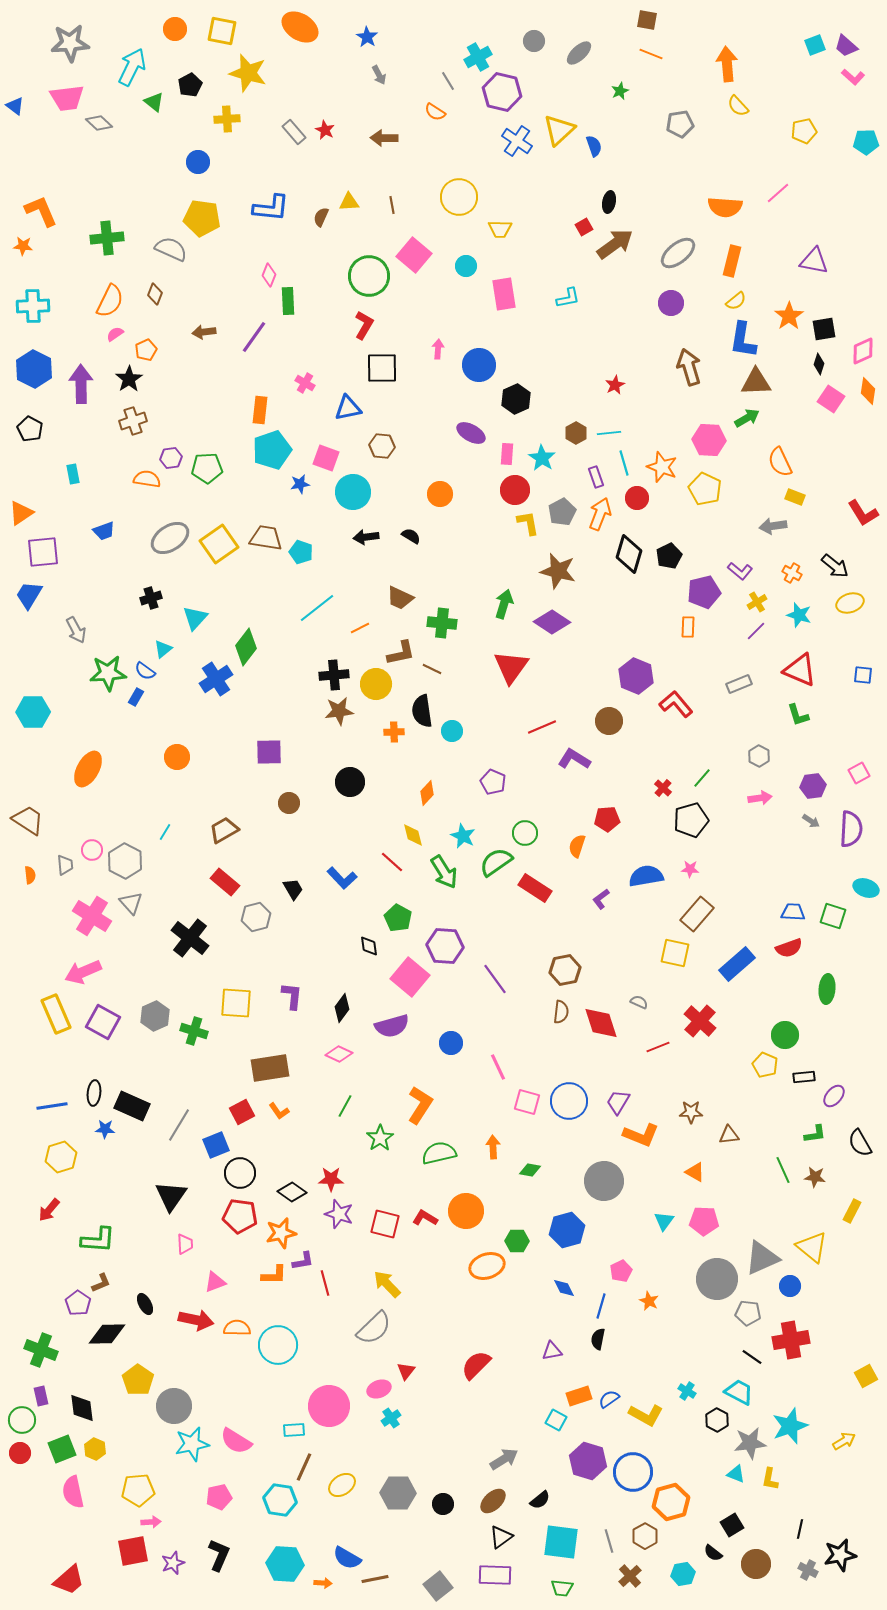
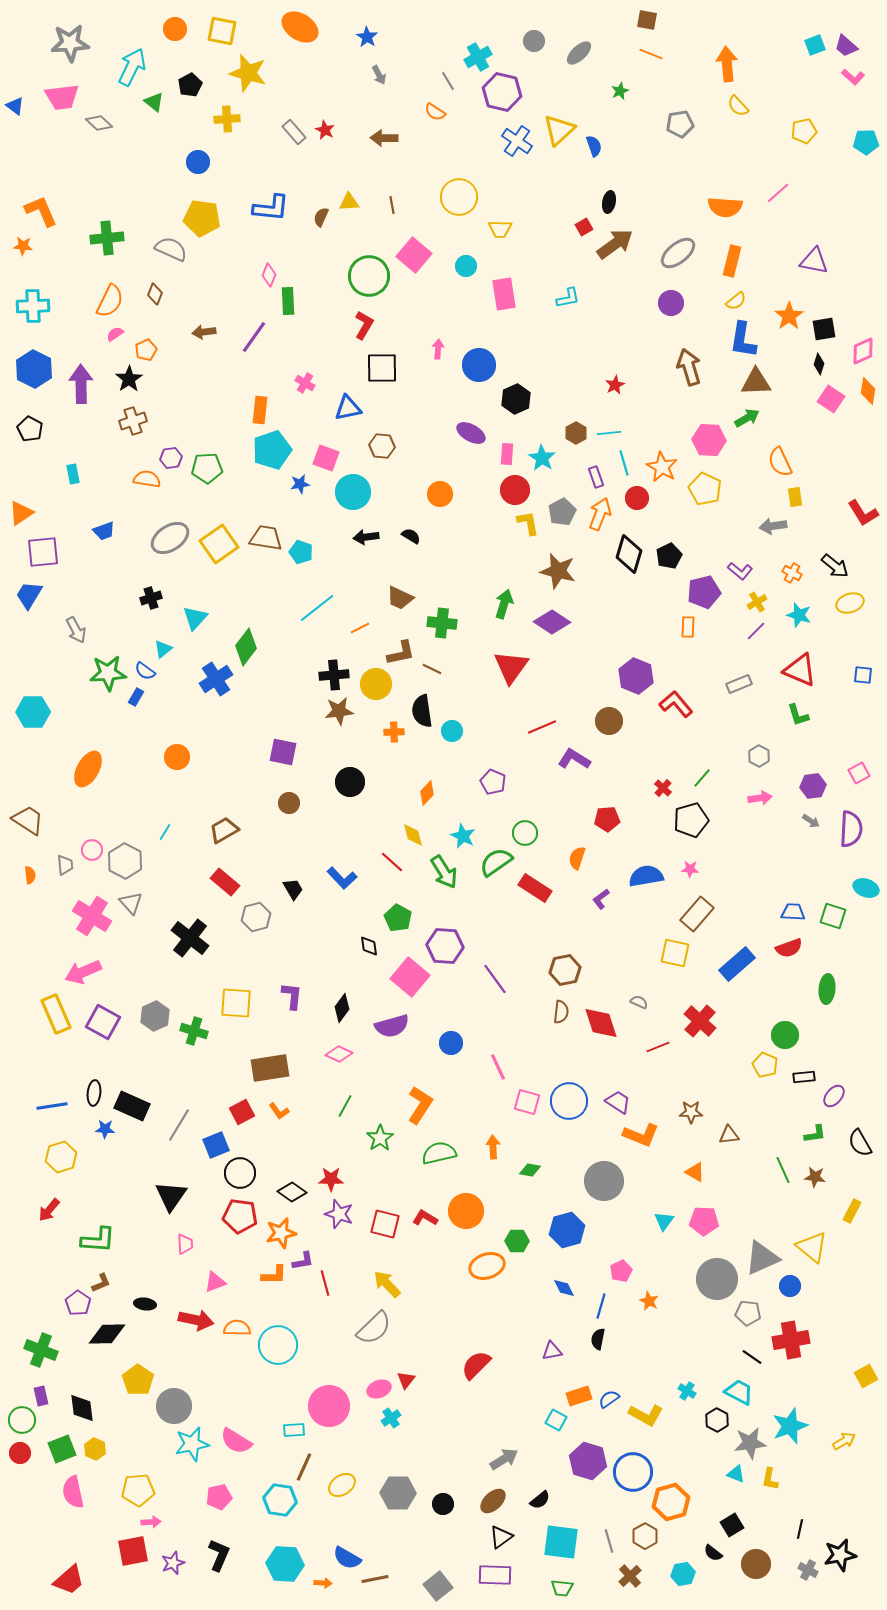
pink trapezoid at (67, 98): moved 5 px left, 1 px up
orange star at (662, 467): rotated 8 degrees clockwise
yellow rectangle at (795, 497): rotated 60 degrees clockwise
purple square at (269, 752): moved 14 px right; rotated 12 degrees clockwise
orange semicircle at (577, 846): moved 12 px down
purple trapezoid at (618, 1102): rotated 92 degrees clockwise
black ellipse at (145, 1304): rotated 55 degrees counterclockwise
red triangle at (406, 1371): moved 9 px down
